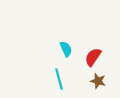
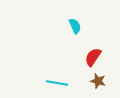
cyan semicircle: moved 9 px right, 23 px up
cyan line: moved 2 px left, 4 px down; rotated 65 degrees counterclockwise
